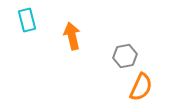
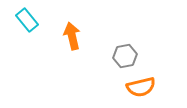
cyan rectangle: rotated 25 degrees counterclockwise
orange semicircle: rotated 52 degrees clockwise
